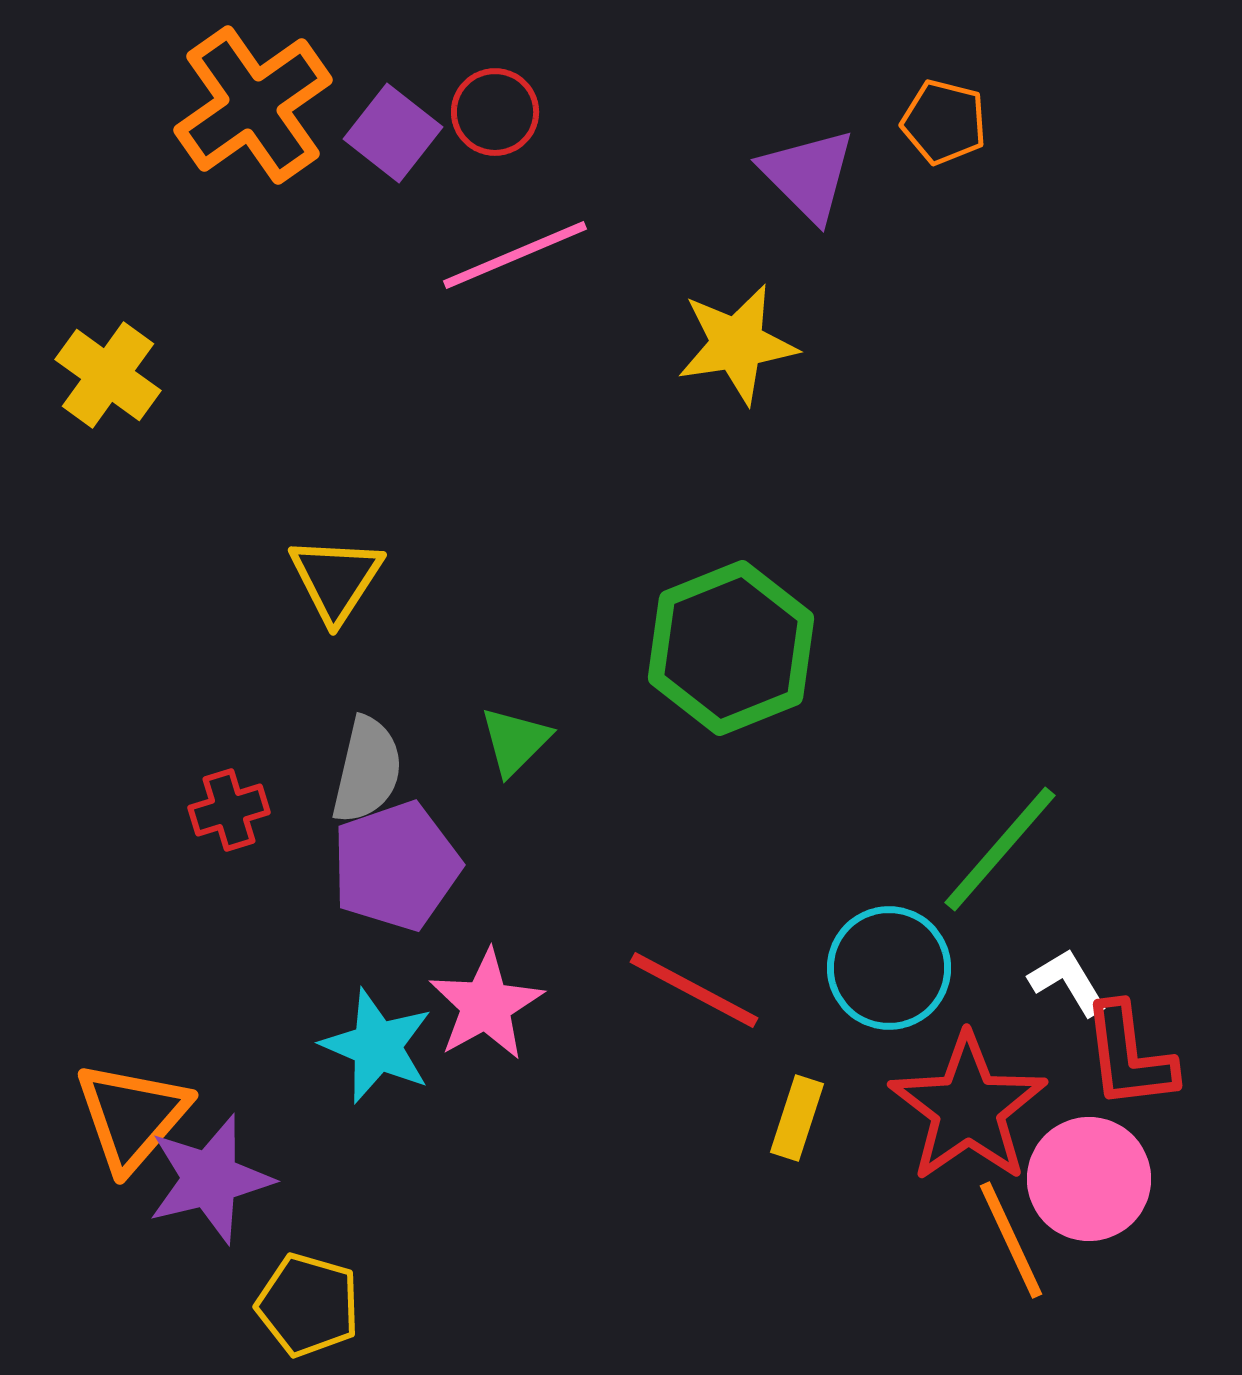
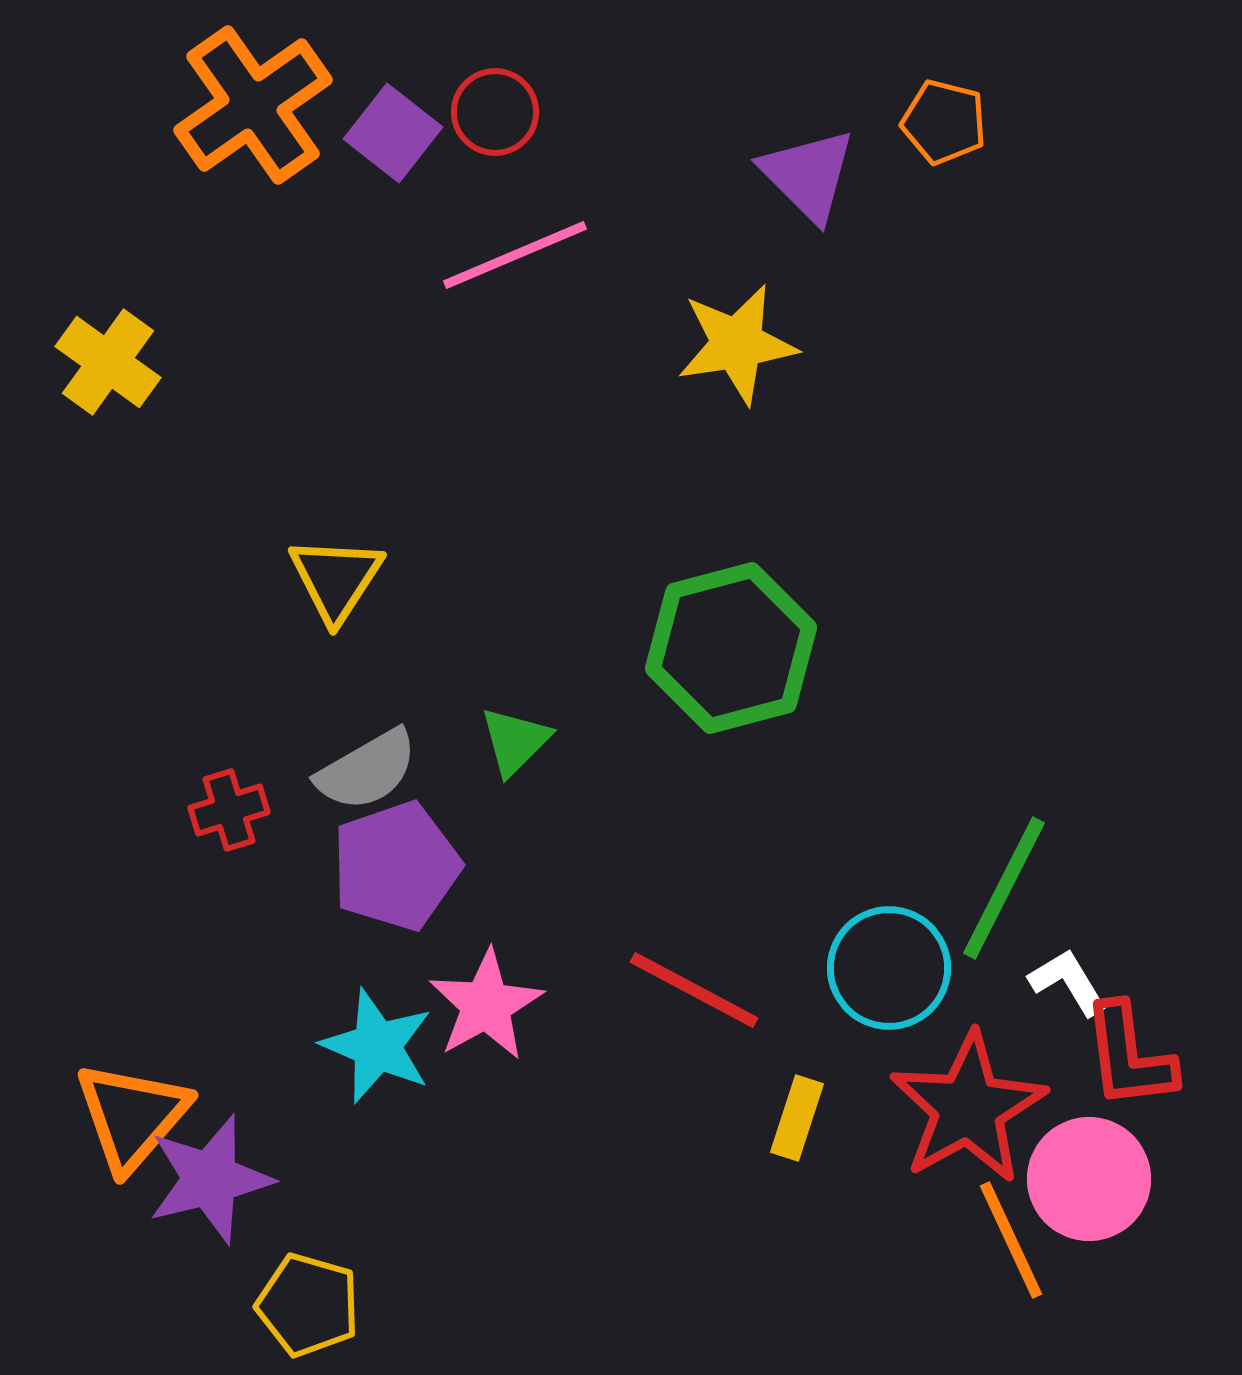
yellow cross: moved 13 px up
green hexagon: rotated 7 degrees clockwise
gray semicircle: rotated 47 degrees clockwise
green line: moved 4 px right, 39 px down; rotated 14 degrees counterclockwise
red star: rotated 6 degrees clockwise
